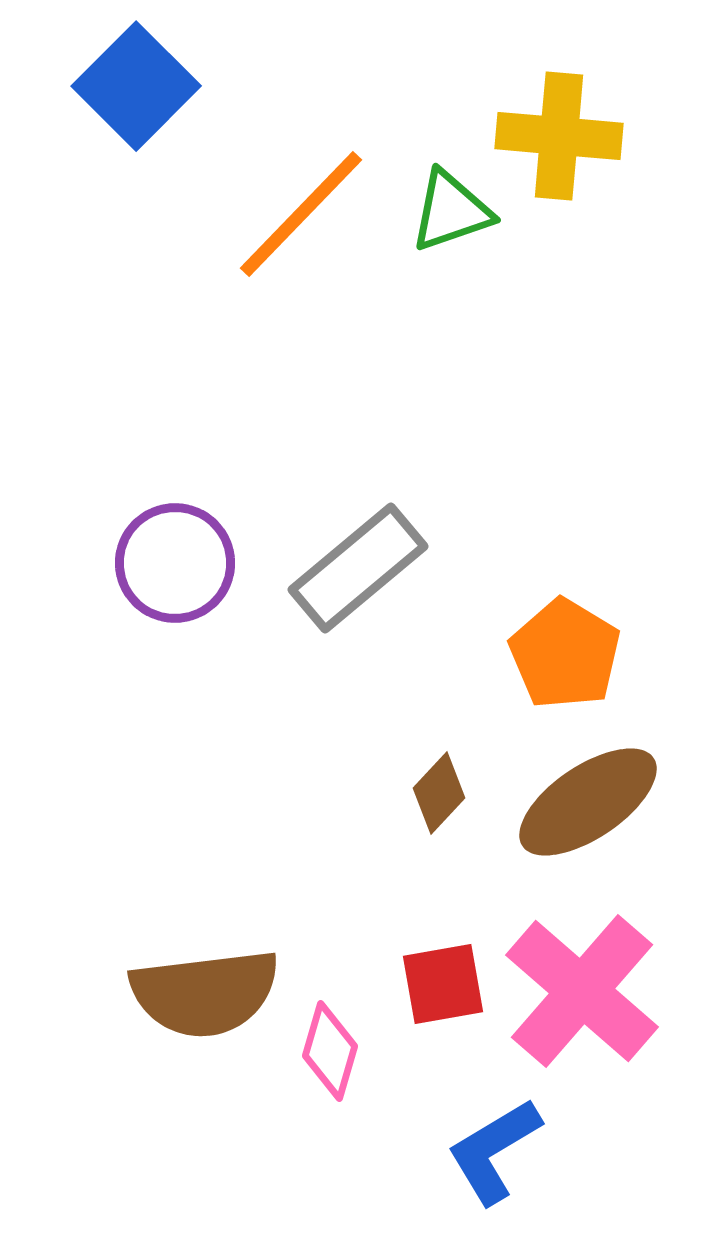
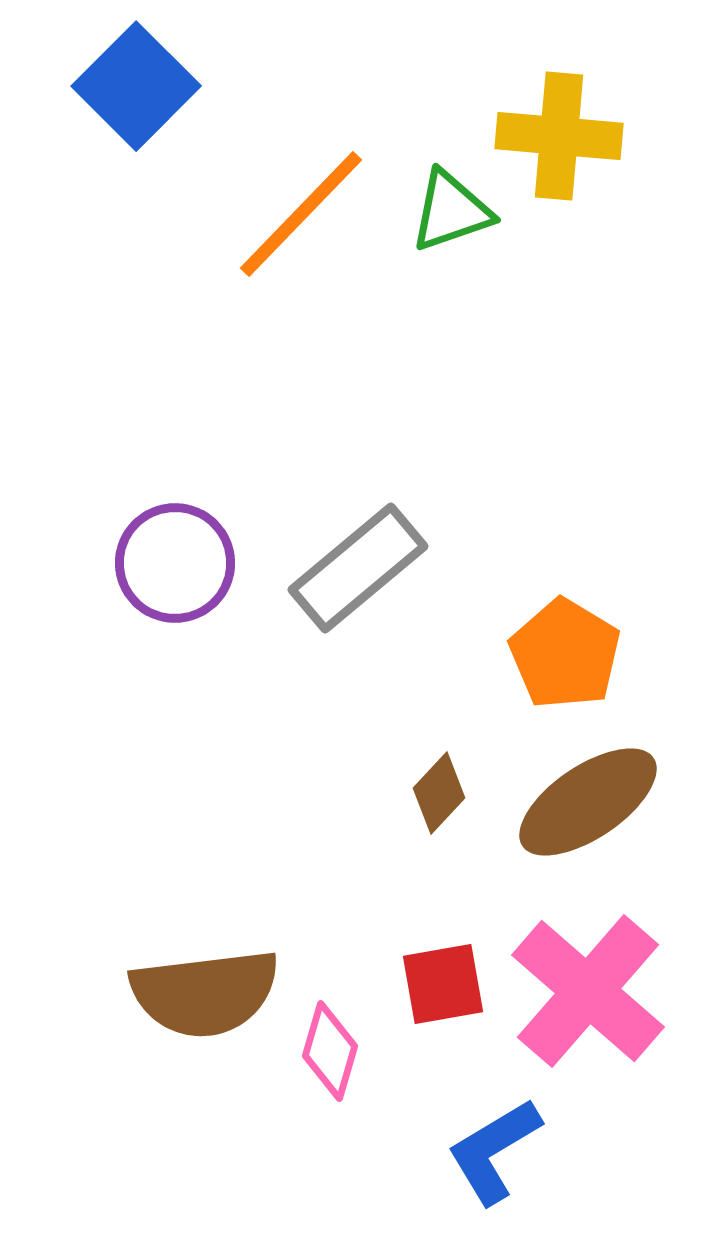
pink cross: moved 6 px right
